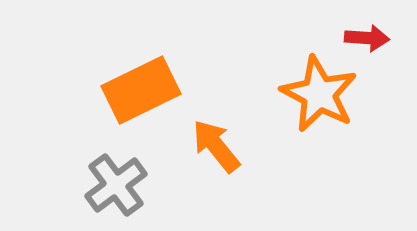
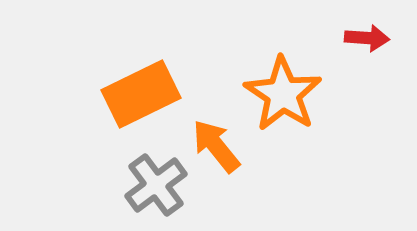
orange rectangle: moved 4 px down
orange star: moved 36 px left; rotated 6 degrees clockwise
gray cross: moved 40 px right
